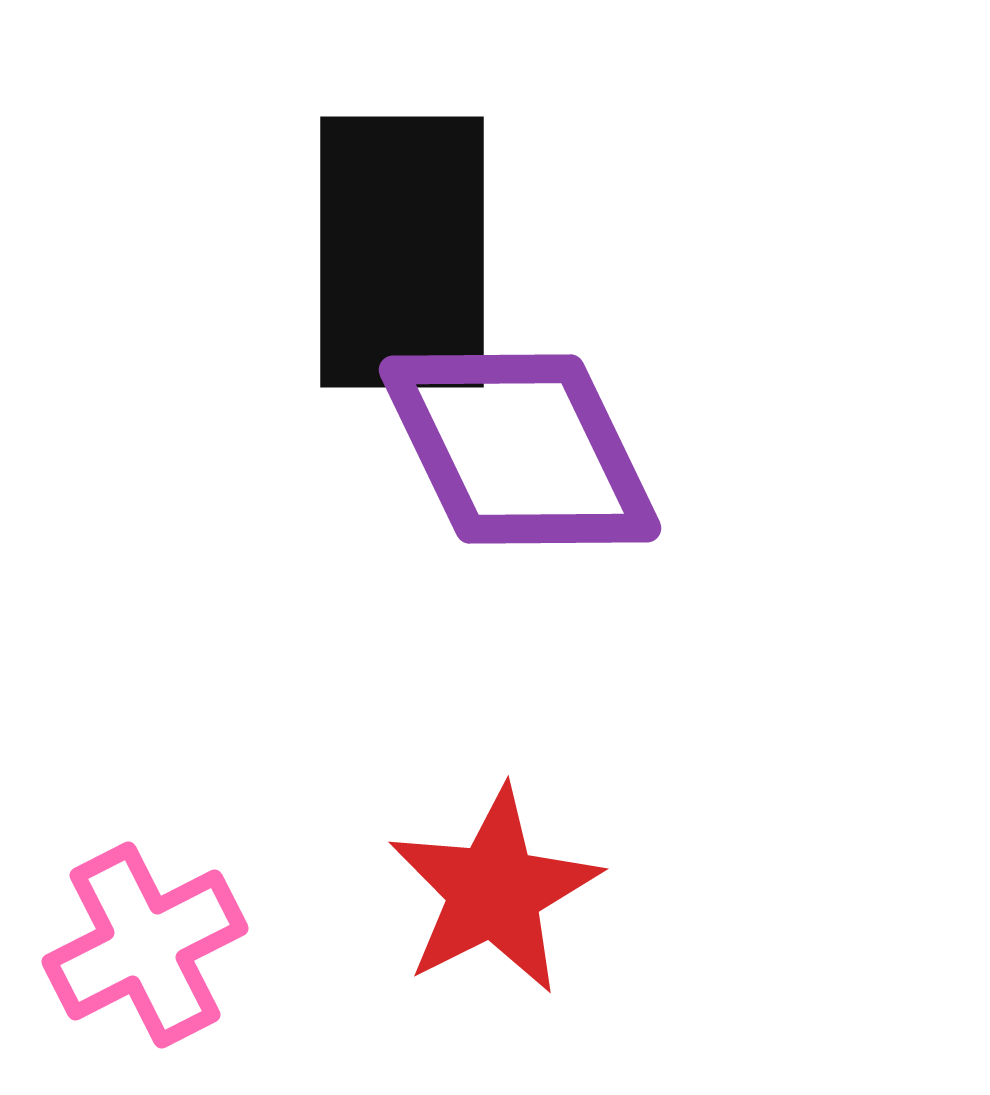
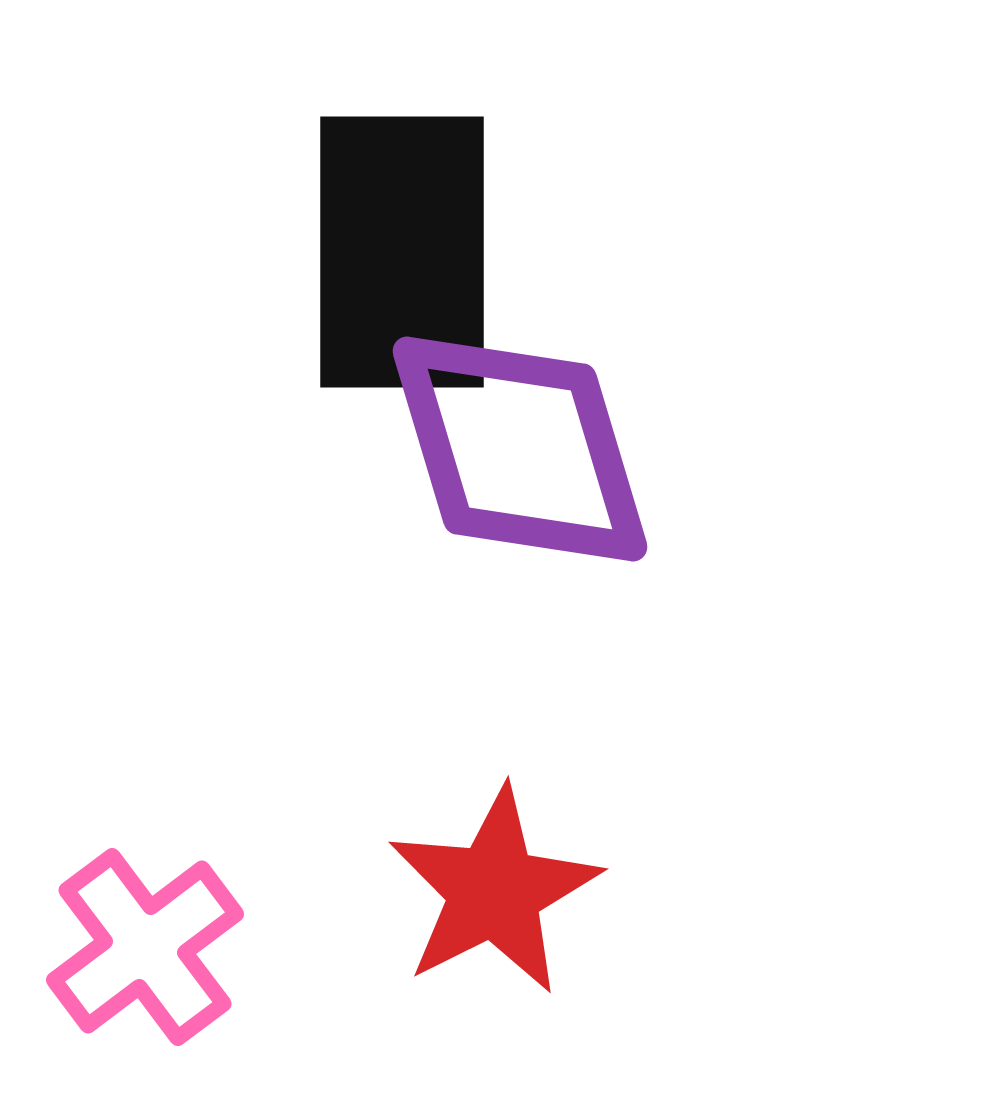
purple diamond: rotated 9 degrees clockwise
pink cross: moved 2 px down; rotated 10 degrees counterclockwise
